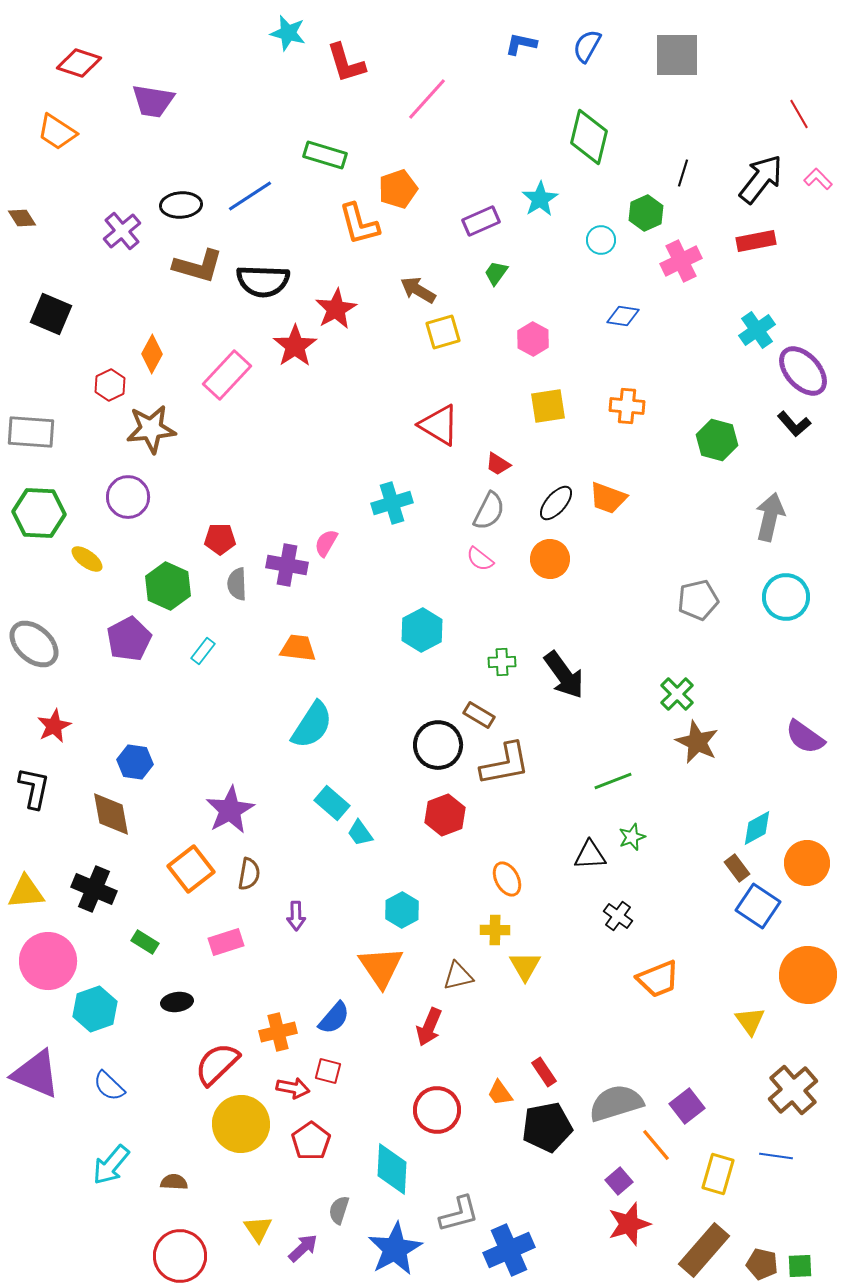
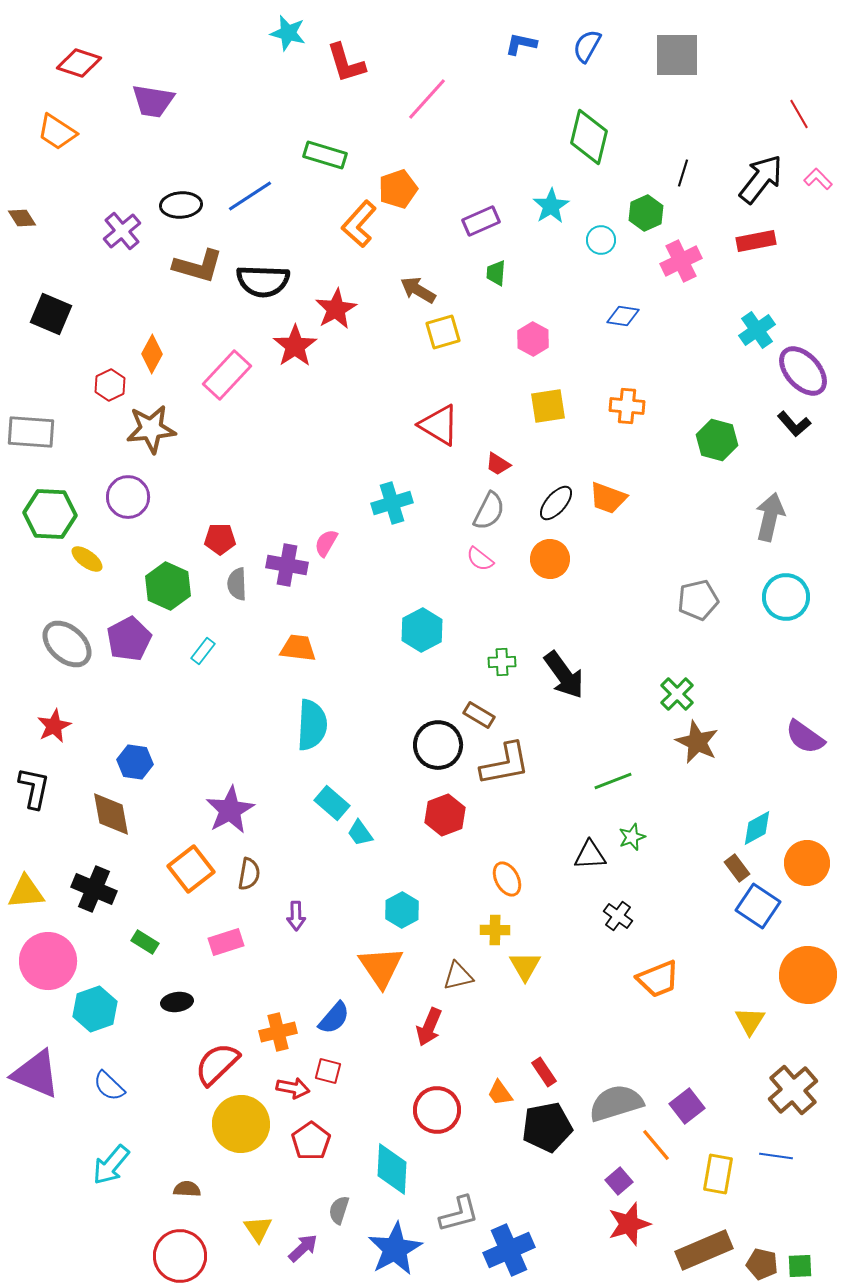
cyan star at (540, 199): moved 11 px right, 7 px down
orange L-shape at (359, 224): rotated 57 degrees clockwise
green trapezoid at (496, 273): rotated 32 degrees counterclockwise
green hexagon at (39, 513): moved 11 px right, 1 px down
gray ellipse at (34, 644): moved 33 px right
cyan semicircle at (312, 725): rotated 30 degrees counterclockwise
yellow triangle at (750, 1021): rotated 8 degrees clockwise
yellow rectangle at (718, 1174): rotated 6 degrees counterclockwise
brown semicircle at (174, 1182): moved 13 px right, 7 px down
brown rectangle at (704, 1250): rotated 26 degrees clockwise
